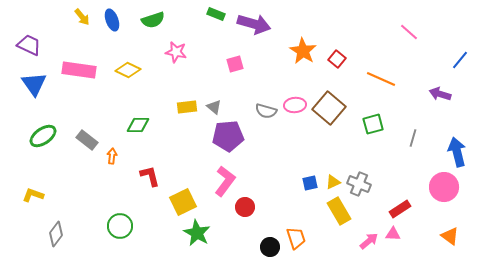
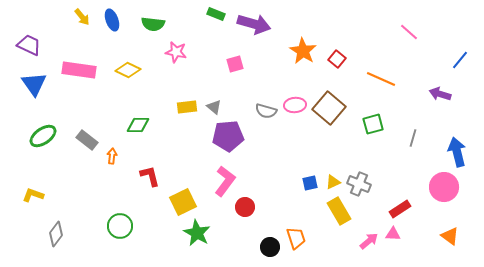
green semicircle at (153, 20): moved 4 px down; rotated 25 degrees clockwise
